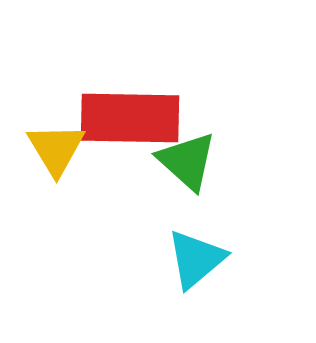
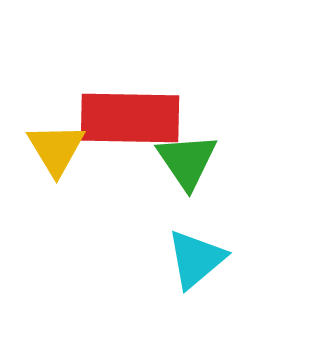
green triangle: rotated 14 degrees clockwise
